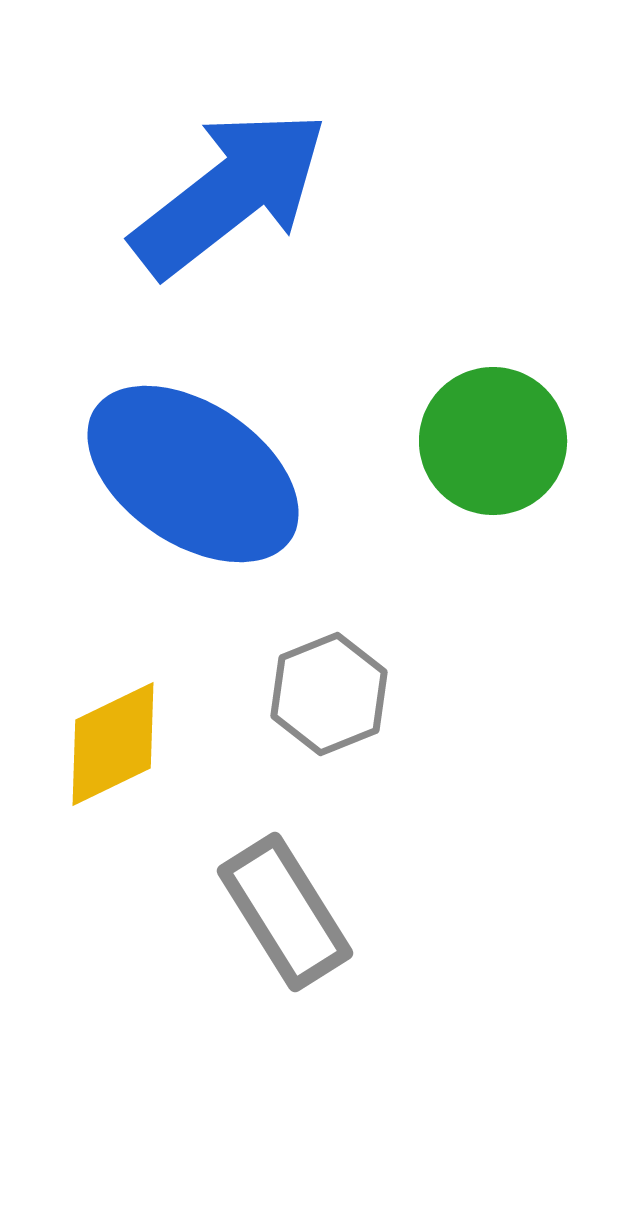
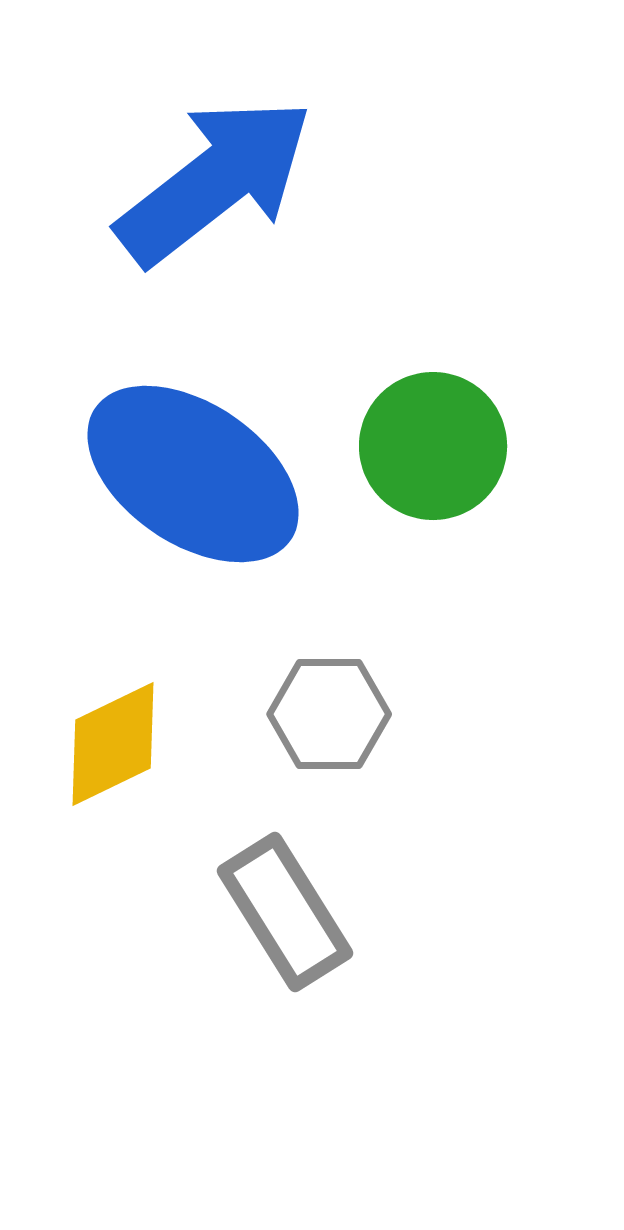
blue arrow: moved 15 px left, 12 px up
green circle: moved 60 px left, 5 px down
gray hexagon: moved 20 px down; rotated 22 degrees clockwise
